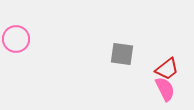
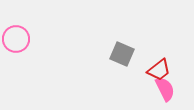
gray square: rotated 15 degrees clockwise
red trapezoid: moved 8 px left, 1 px down
